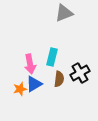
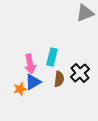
gray triangle: moved 21 px right
black cross: rotated 12 degrees counterclockwise
blue triangle: moved 1 px left, 2 px up
